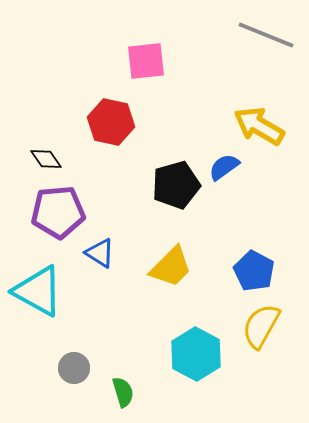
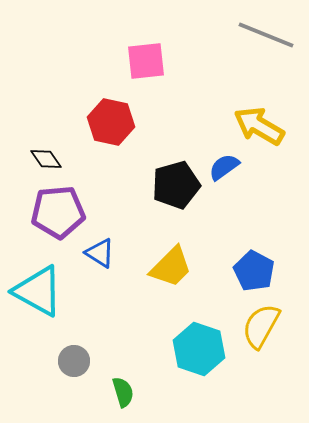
cyan hexagon: moved 3 px right, 5 px up; rotated 9 degrees counterclockwise
gray circle: moved 7 px up
